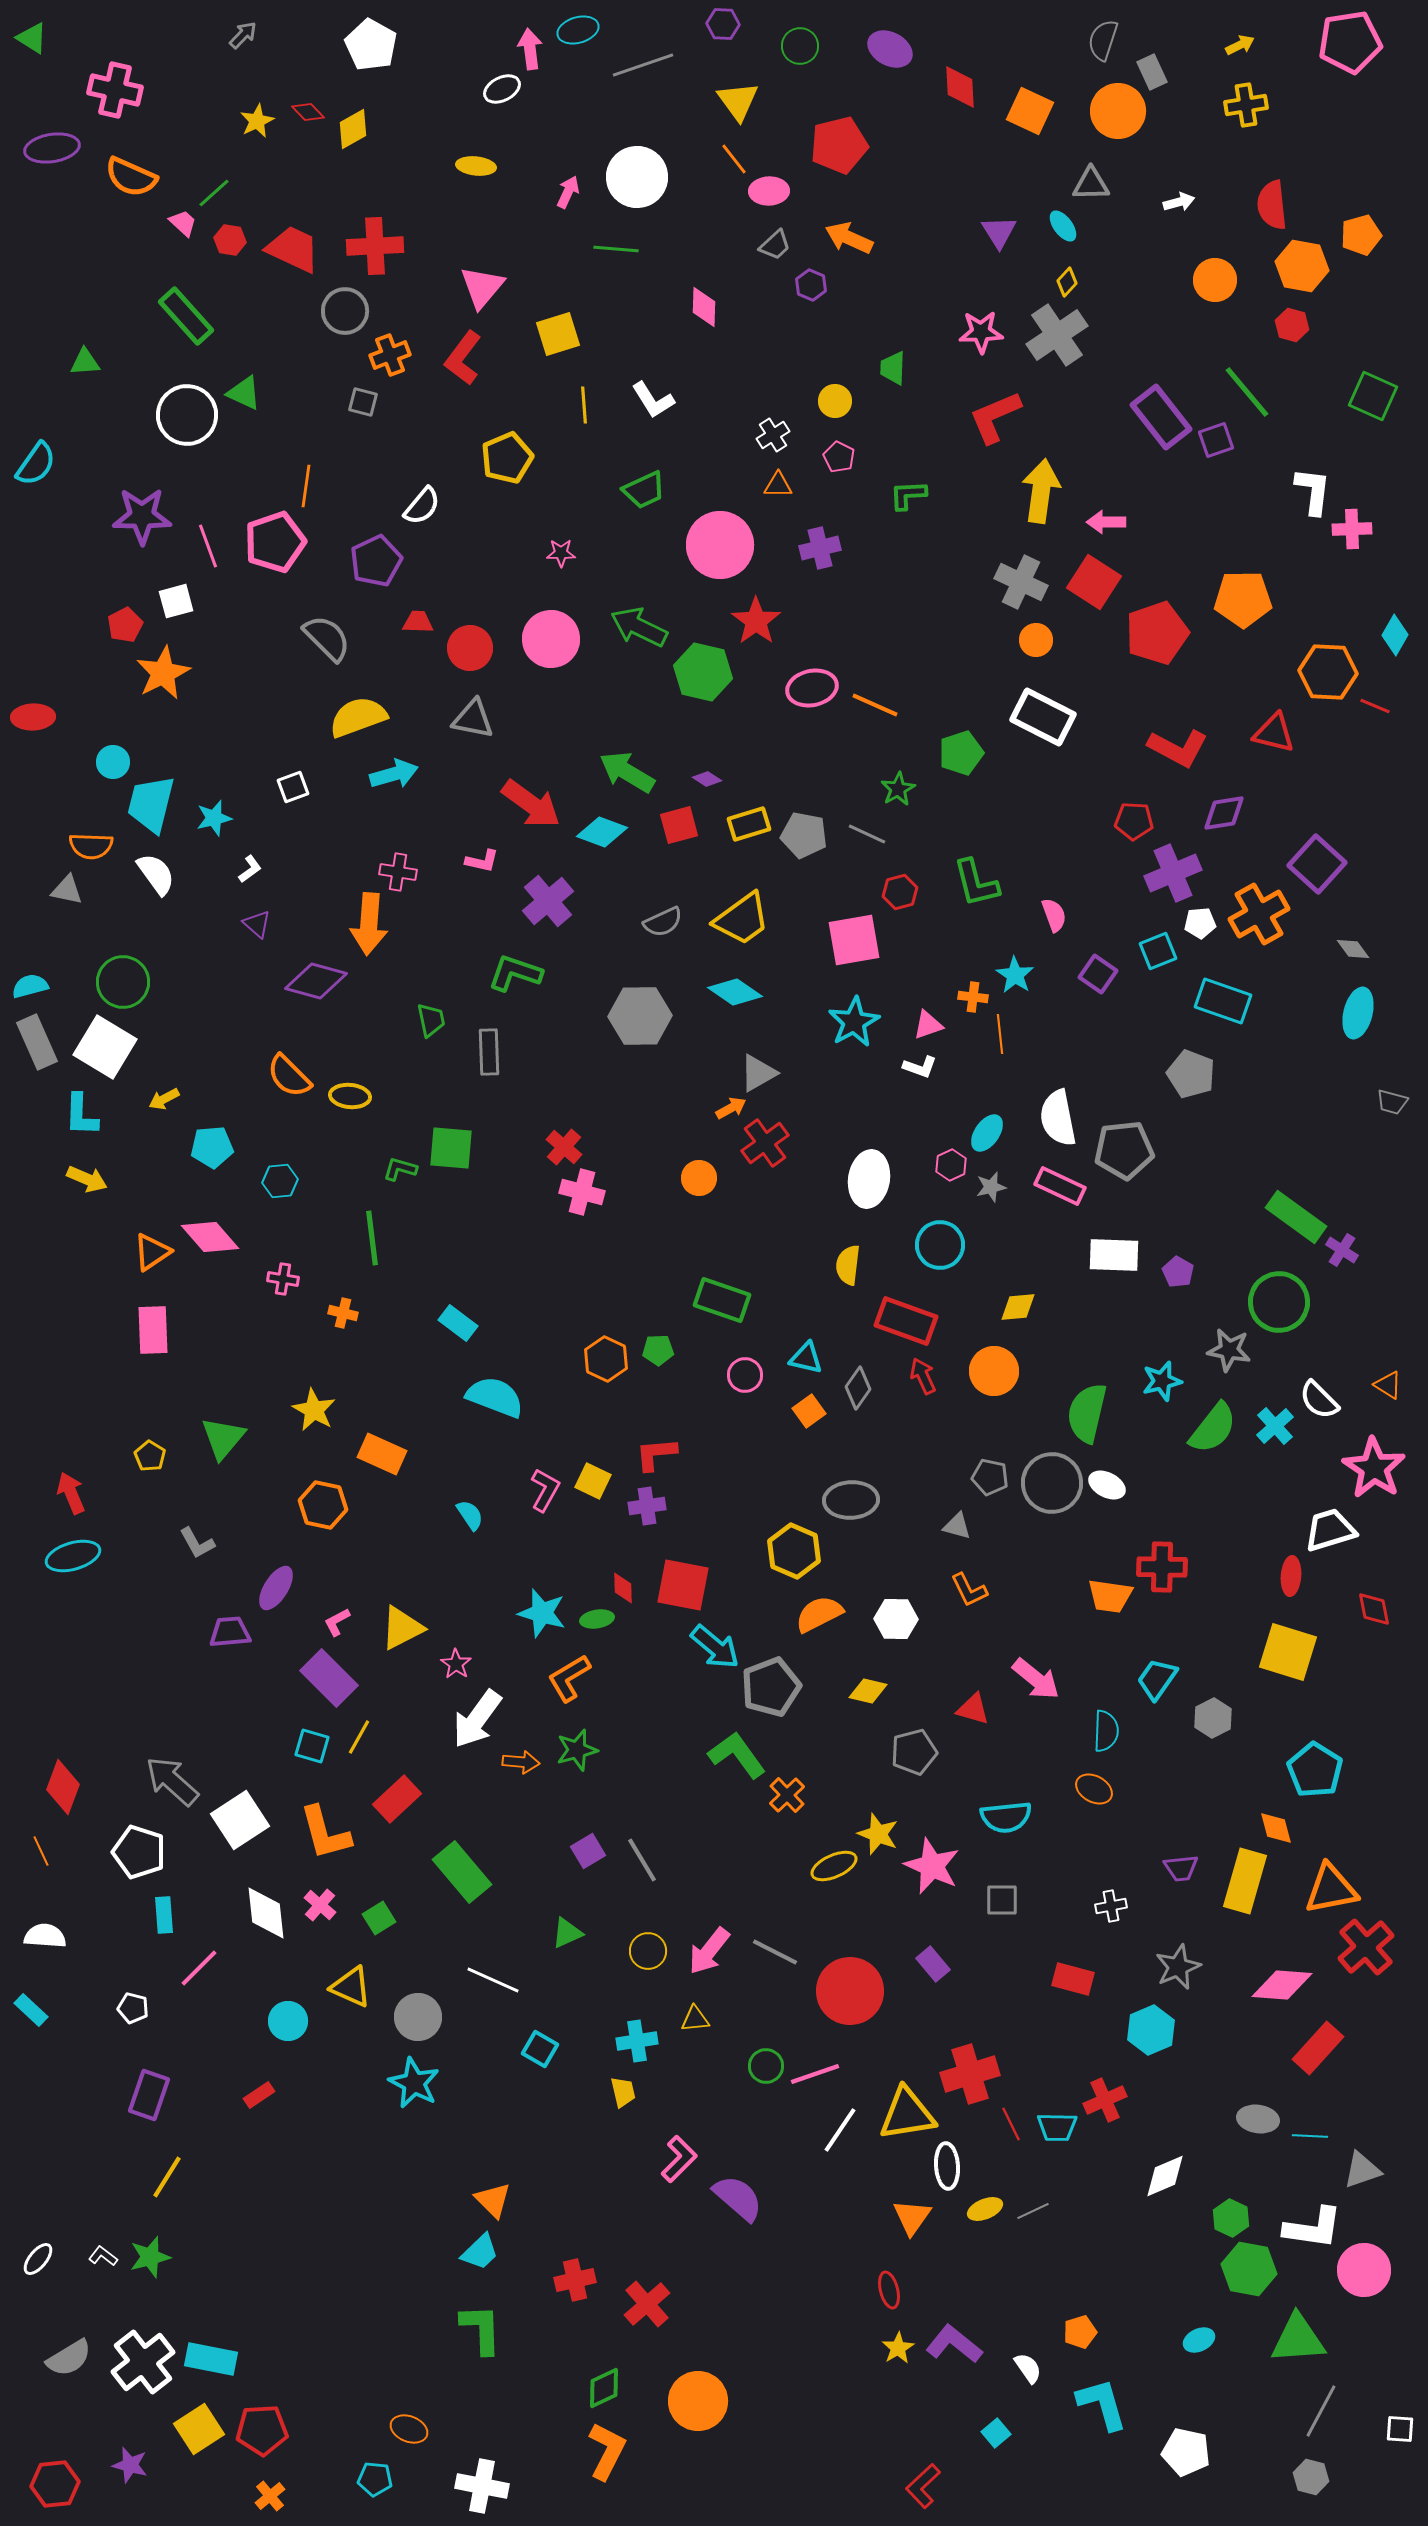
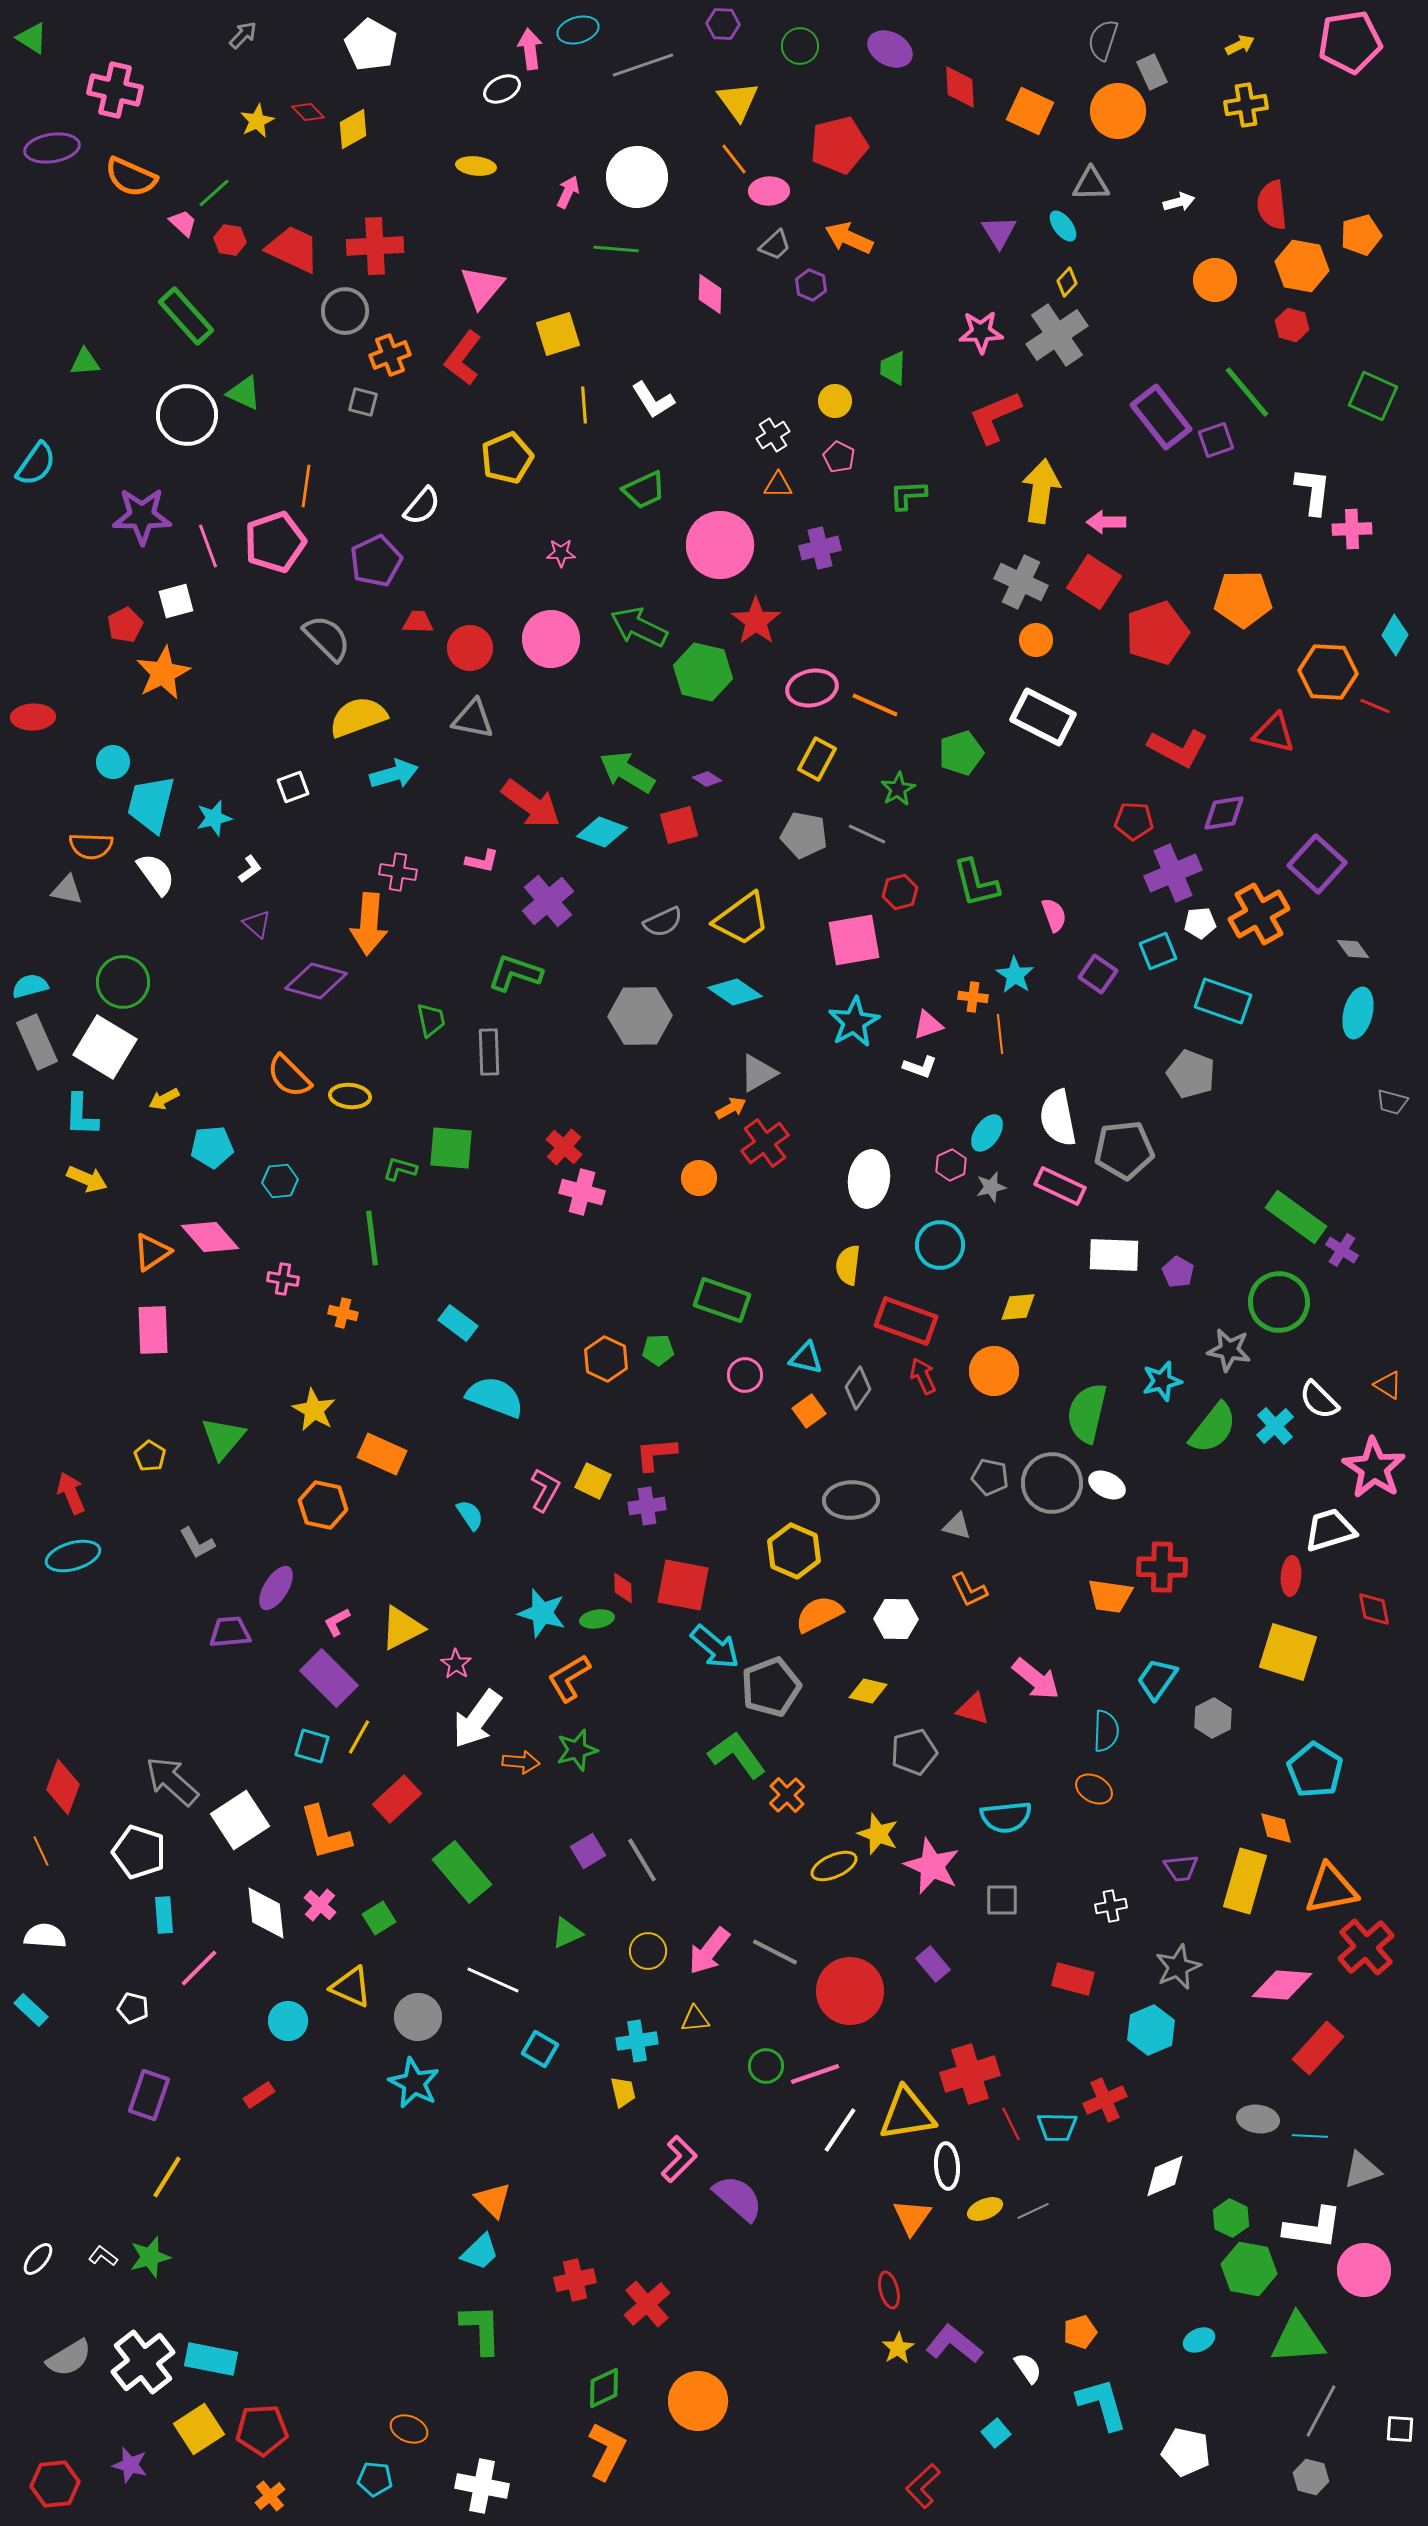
pink diamond at (704, 307): moved 6 px right, 13 px up
yellow rectangle at (749, 824): moved 68 px right, 65 px up; rotated 45 degrees counterclockwise
